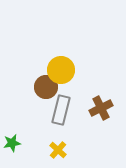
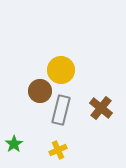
brown circle: moved 6 px left, 4 px down
brown cross: rotated 25 degrees counterclockwise
green star: moved 2 px right, 1 px down; rotated 24 degrees counterclockwise
yellow cross: rotated 24 degrees clockwise
